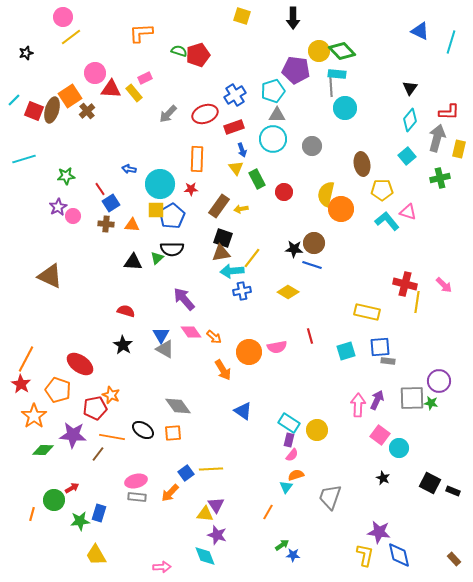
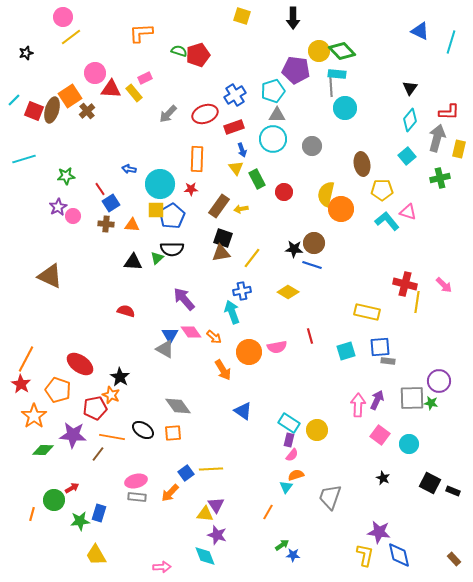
cyan arrow at (232, 271): moved 41 px down; rotated 75 degrees clockwise
blue triangle at (161, 335): moved 9 px right
black star at (123, 345): moved 3 px left, 32 px down
cyan circle at (399, 448): moved 10 px right, 4 px up
